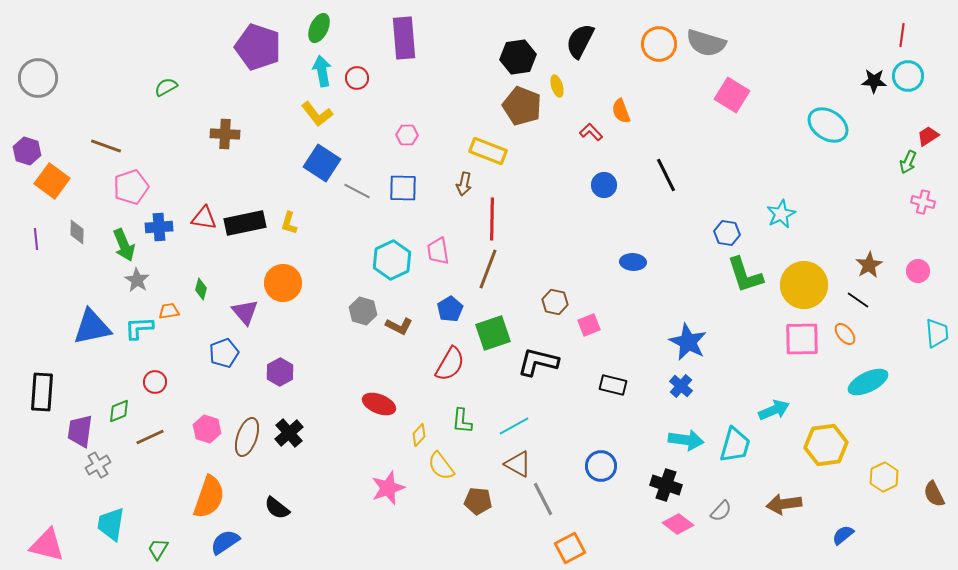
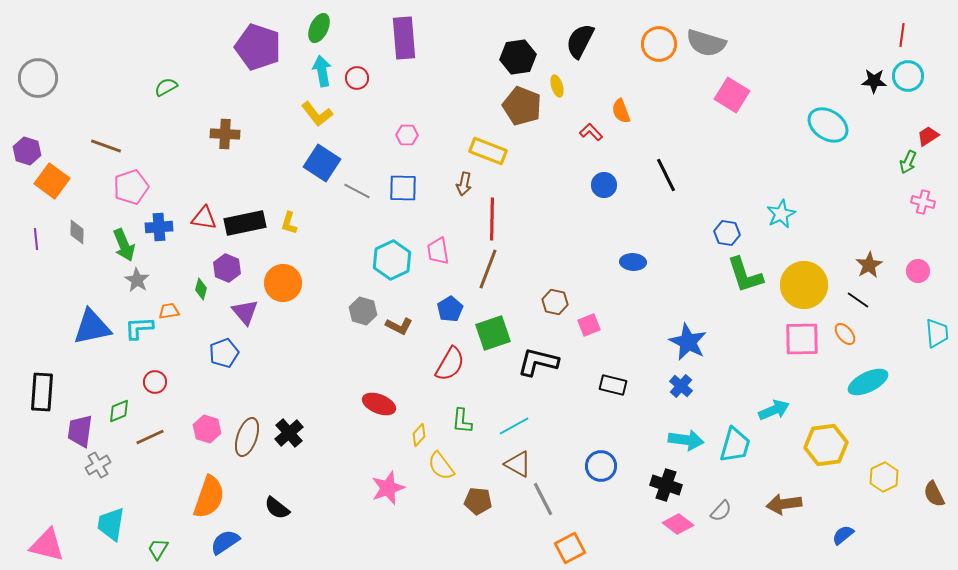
purple hexagon at (280, 372): moved 53 px left, 104 px up; rotated 8 degrees counterclockwise
